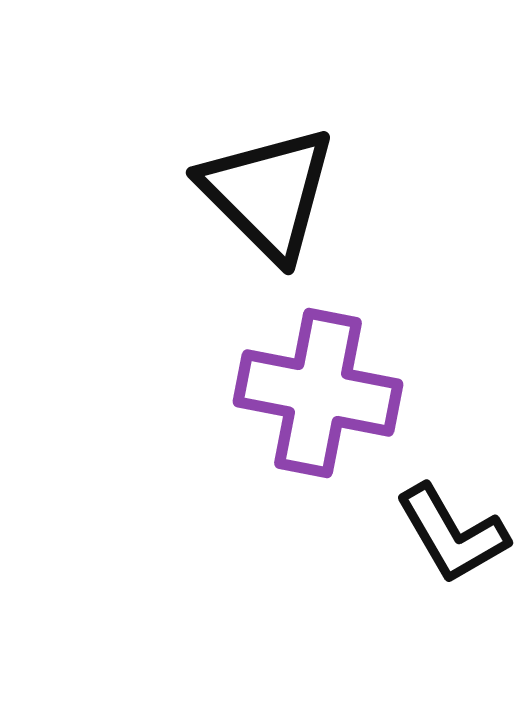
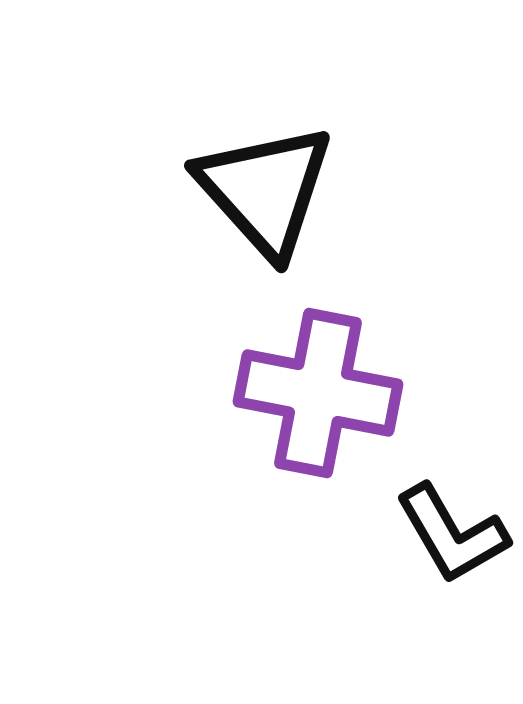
black triangle: moved 3 px left, 3 px up; rotated 3 degrees clockwise
